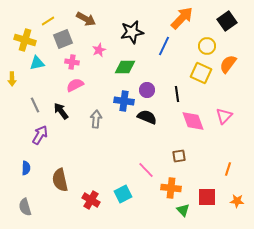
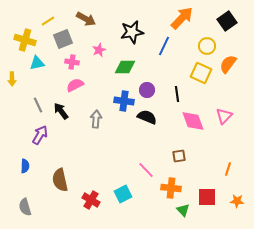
gray line: moved 3 px right
blue semicircle: moved 1 px left, 2 px up
